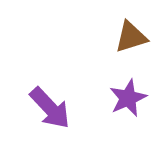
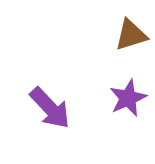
brown triangle: moved 2 px up
